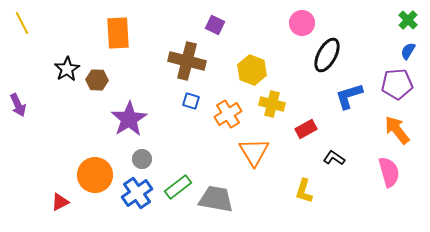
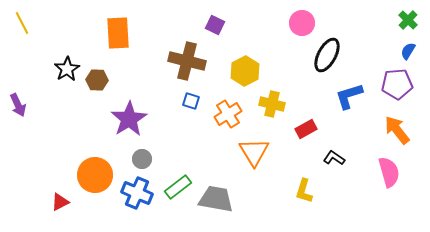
yellow hexagon: moved 7 px left, 1 px down; rotated 12 degrees clockwise
blue cross: rotated 32 degrees counterclockwise
